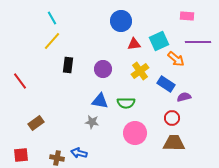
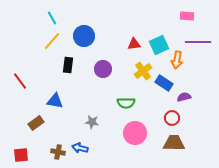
blue circle: moved 37 px left, 15 px down
cyan square: moved 4 px down
orange arrow: moved 1 px right, 1 px down; rotated 60 degrees clockwise
yellow cross: moved 3 px right
blue rectangle: moved 2 px left, 1 px up
blue triangle: moved 45 px left
blue arrow: moved 1 px right, 5 px up
brown cross: moved 1 px right, 6 px up
